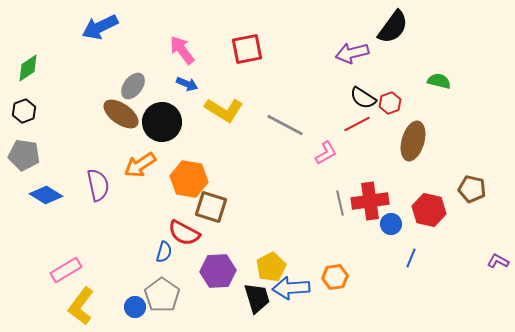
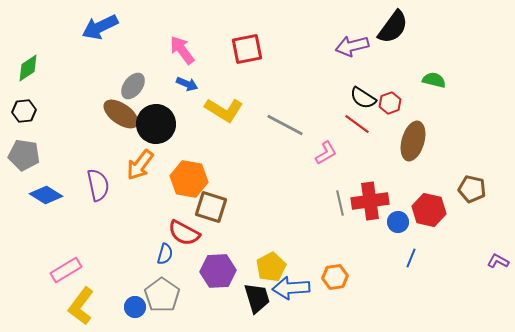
purple arrow at (352, 53): moved 7 px up
green semicircle at (439, 81): moved 5 px left, 1 px up
black hexagon at (24, 111): rotated 15 degrees clockwise
black circle at (162, 122): moved 6 px left, 2 px down
red line at (357, 124): rotated 64 degrees clockwise
orange arrow at (140, 165): rotated 20 degrees counterclockwise
blue circle at (391, 224): moved 7 px right, 2 px up
blue semicircle at (164, 252): moved 1 px right, 2 px down
